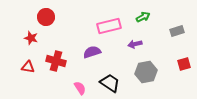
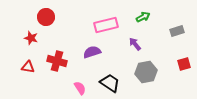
pink rectangle: moved 3 px left, 1 px up
purple arrow: rotated 64 degrees clockwise
red cross: moved 1 px right
